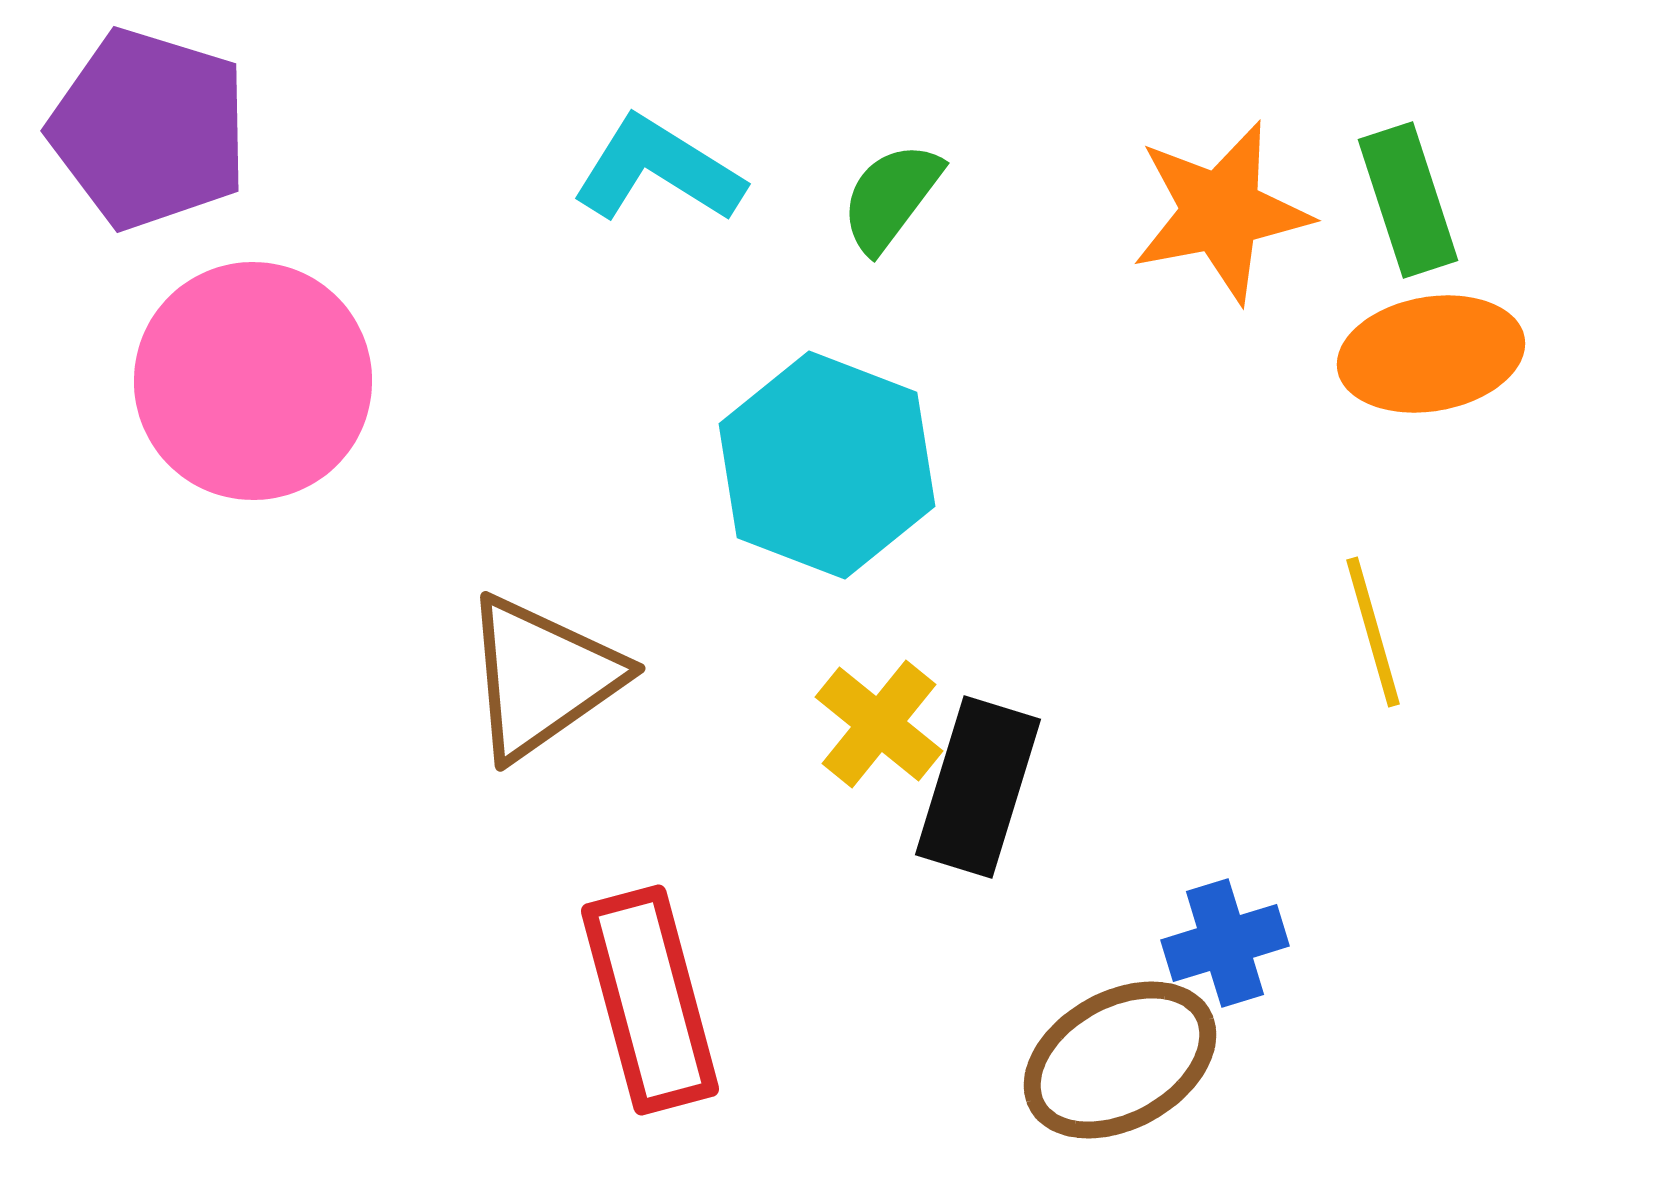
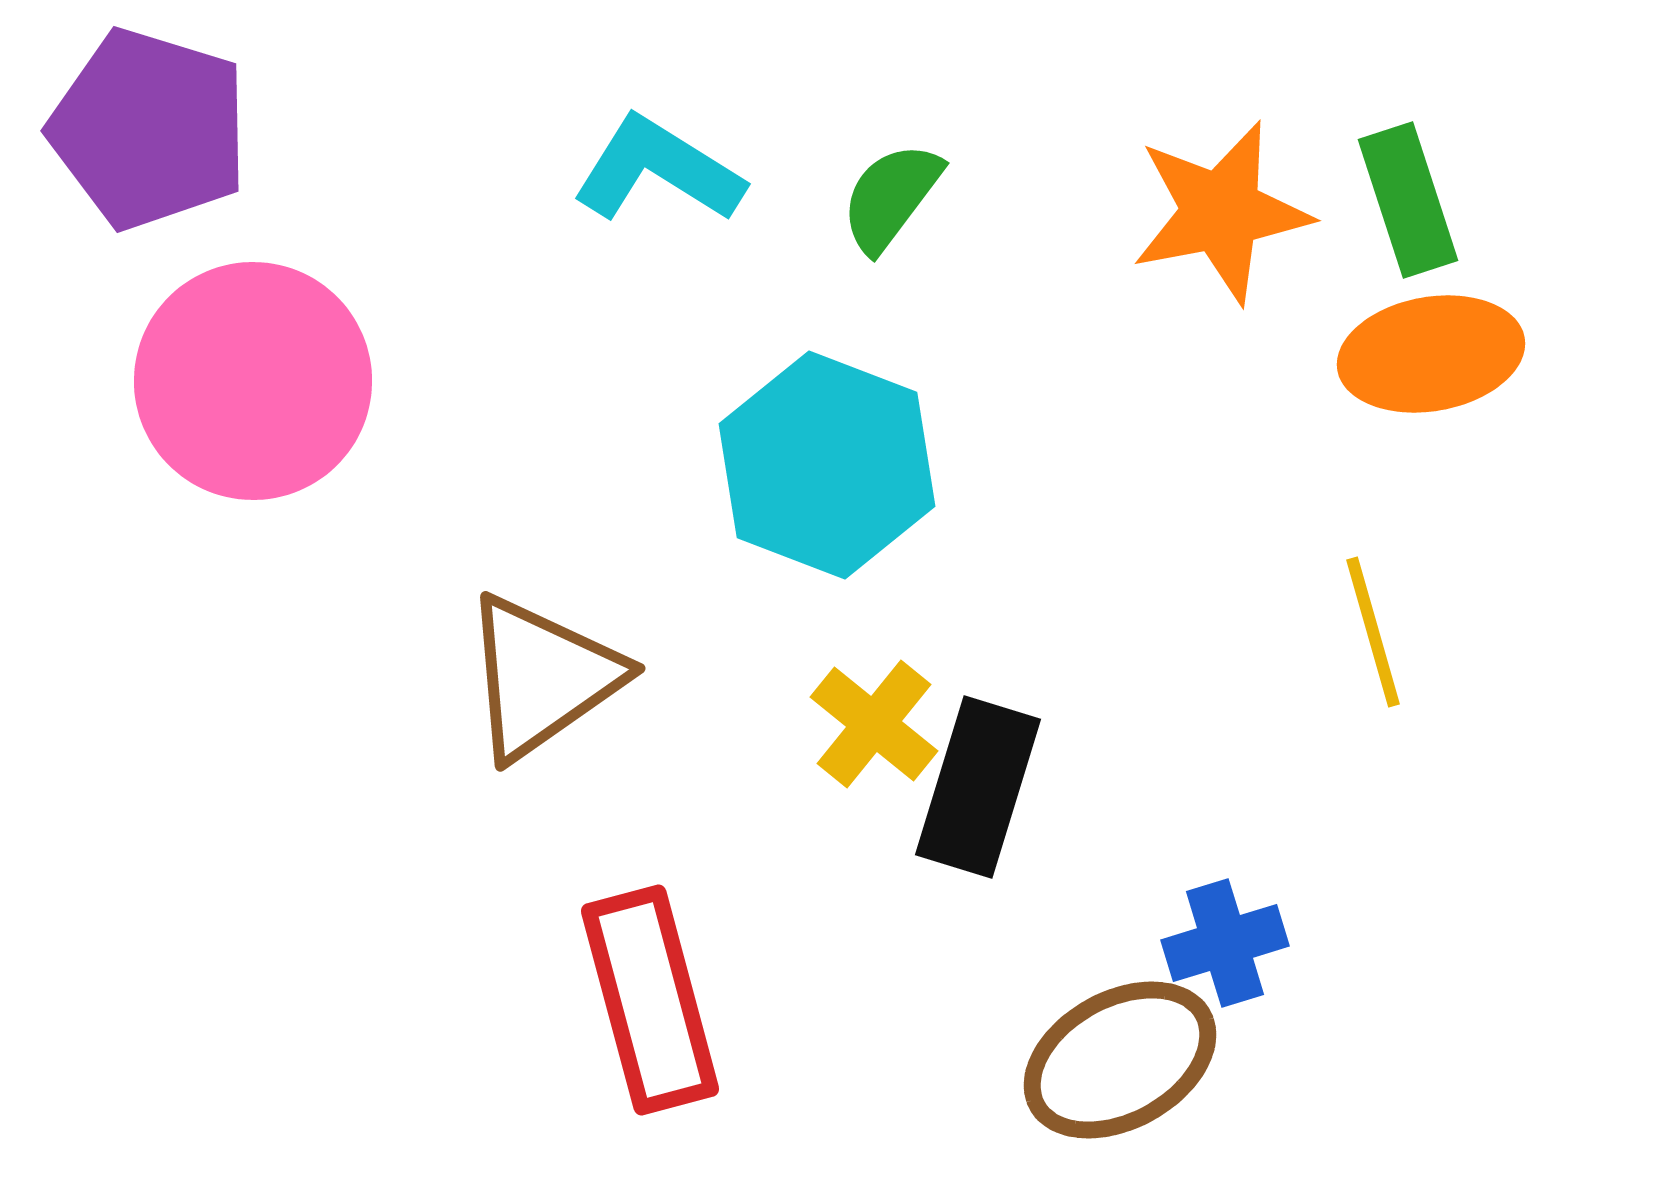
yellow cross: moved 5 px left
